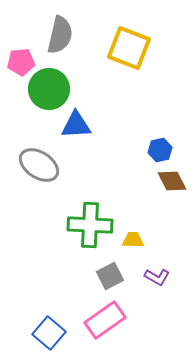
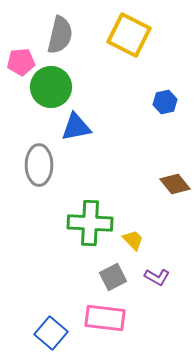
yellow square: moved 13 px up; rotated 6 degrees clockwise
green circle: moved 2 px right, 2 px up
blue triangle: moved 2 px down; rotated 8 degrees counterclockwise
blue hexagon: moved 5 px right, 48 px up
gray ellipse: rotated 57 degrees clockwise
brown diamond: moved 3 px right, 3 px down; rotated 12 degrees counterclockwise
green cross: moved 2 px up
yellow trapezoid: rotated 45 degrees clockwise
gray square: moved 3 px right, 1 px down
pink rectangle: moved 2 px up; rotated 42 degrees clockwise
blue square: moved 2 px right
